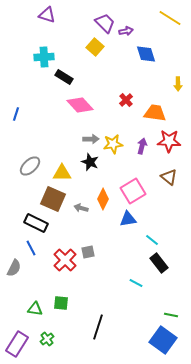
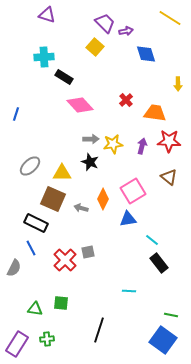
cyan line at (136, 283): moved 7 px left, 8 px down; rotated 24 degrees counterclockwise
black line at (98, 327): moved 1 px right, 3 px down
green cross at (47, 339): rotated 32 degrees clockwise
